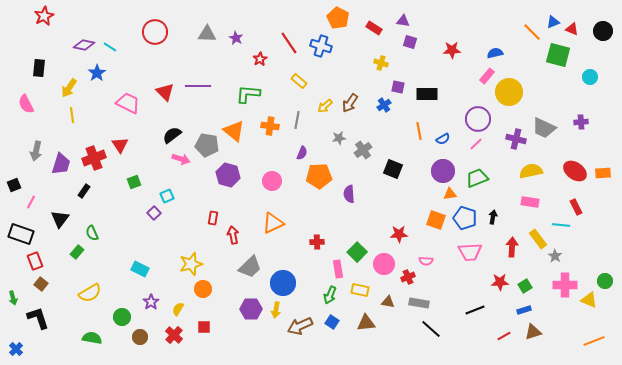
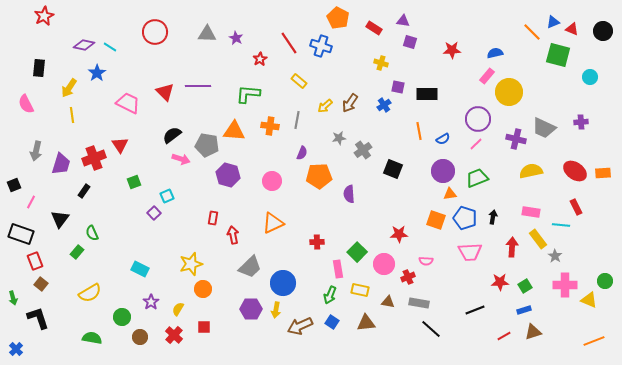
orange triangle at (234, 131): rotated 35 degrees counterclockwise
pink rectangle at (530, 202): moved 1 px right, 10 px down
